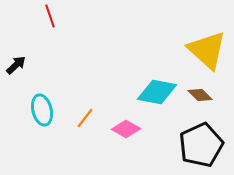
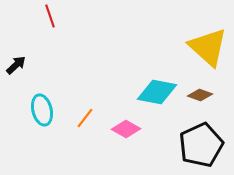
yellow triangle: moved 1 px right, 3 px up
brown diamond: rotated 25 degrees counterclockwise
